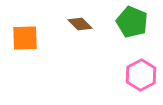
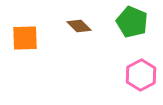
brown diamond: moved 1 px left, 2 px down
